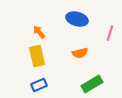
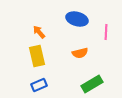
pink line: moved 4 px left, 1 px up; rotated 14 degrees counterclockwise
